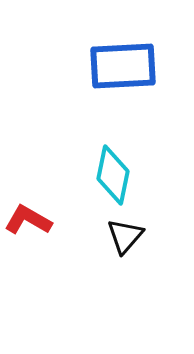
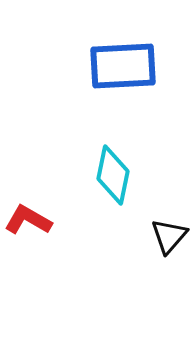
black triangle: moved 44 px right
